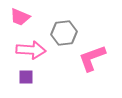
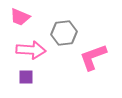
pink L-shape: moved 1 px right, 1 px up
